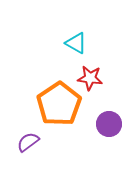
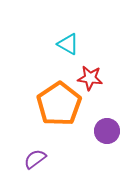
cyan triangle: moved 8 px left, 1 px down
purple circle: moved 2 px left, 7 px down
purple semicircle: moved 7 px right, 17 px down
